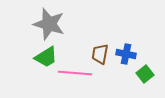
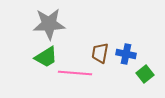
gray star: rotated 20 degrees counterclockwise
brown trapezoid: moved 1 px up
